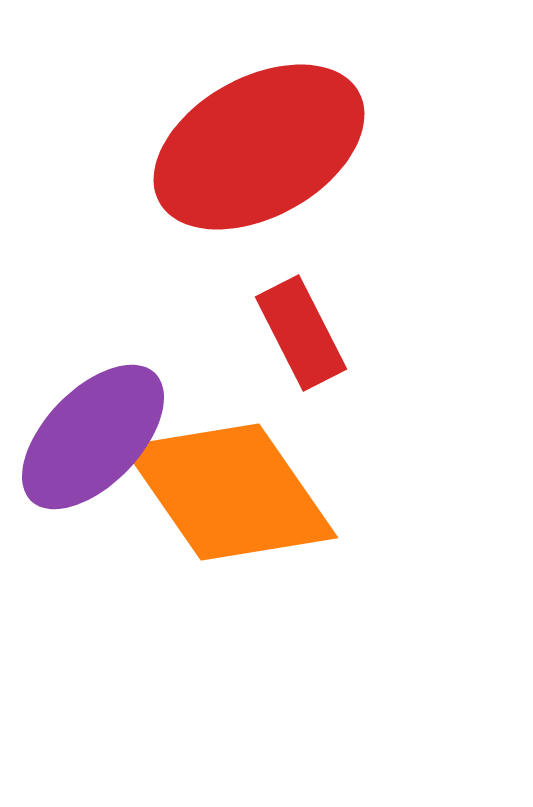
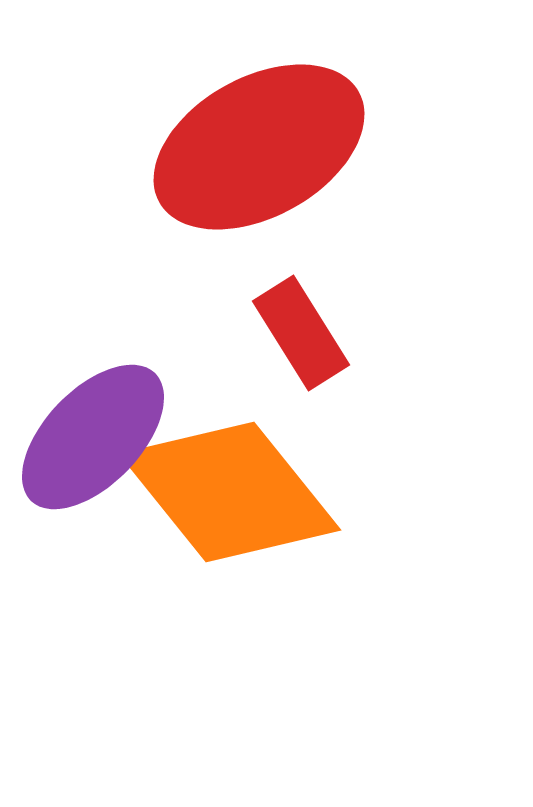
red rectangle: rotated 5 degrees counterclockwise
orange diamond: rotated 4 degrees counterclockwise
